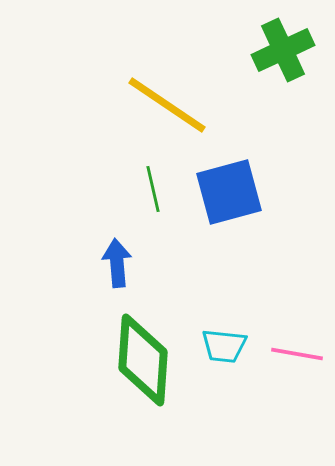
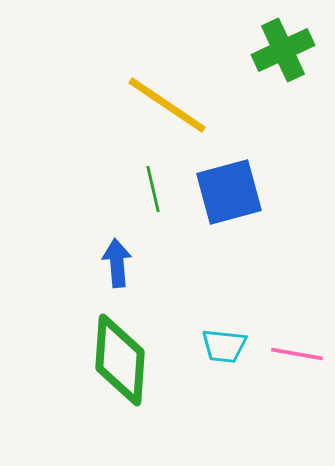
green diamond: moved 23 px left
